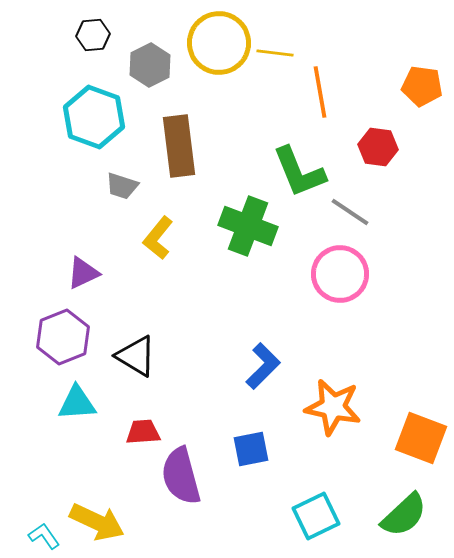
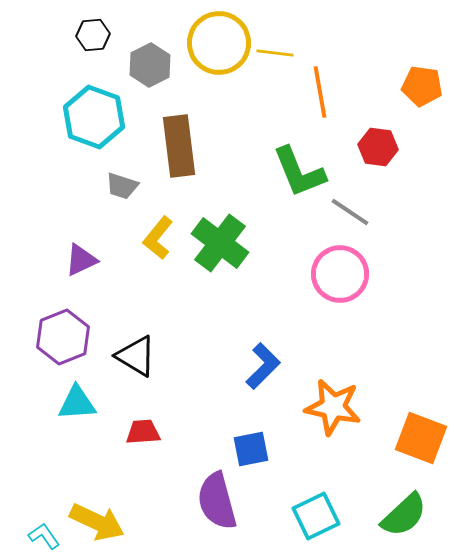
green cross: moved 28 px left, 17 px down; rotated 16 degrees clockwise
purple triangle: moved 2 px left, 13 px up
purple semicircle: moved 36 px right, 25 px down
